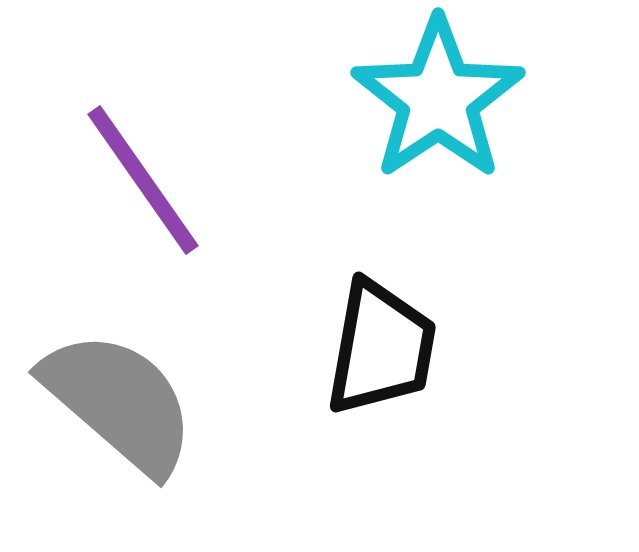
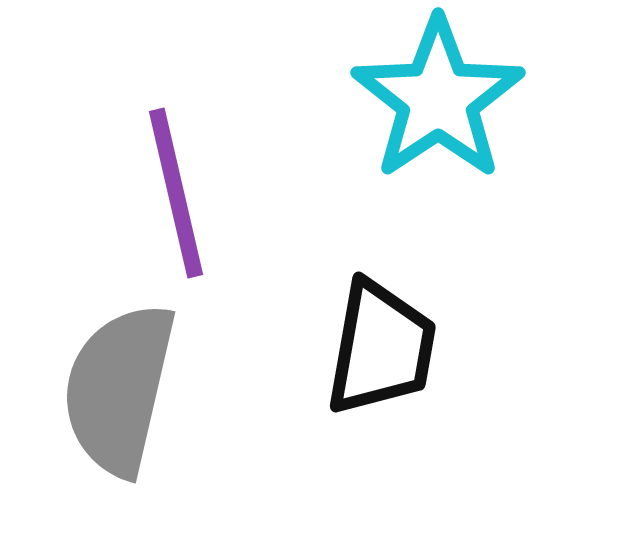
purple line: moved 33 px right, 13 px down; rotated 22 degrees clockwise
gray semicircle: moved 13 px up; rotated 118 degrees counterclockwise
